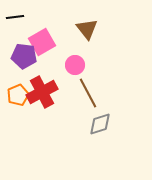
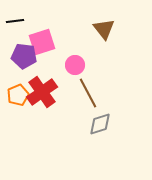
black line: moved 4 px down
brown triangle: moved 17 px right
pink square: rotated 12 degrees clockwise
red cross: rotated 8 degrees counterclockwise
